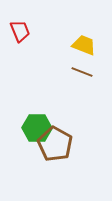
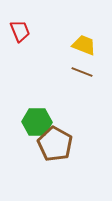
green hexagon: moved 6 px up
